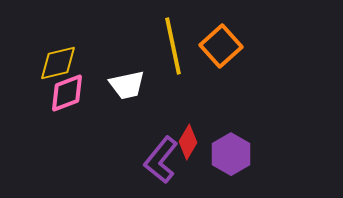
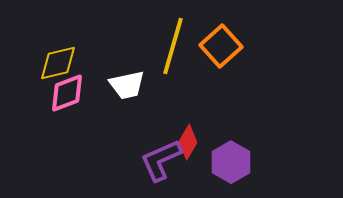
yellow line: rotated 28 degrees clockwise
purple hexagon: moved 8 px down
purple L-shape: rotated 27 degrees clockwise
